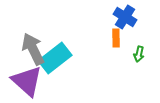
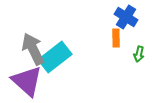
blue cross: moved 1 px right
cyan rectangle: moved 1 px up
